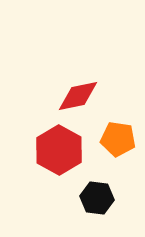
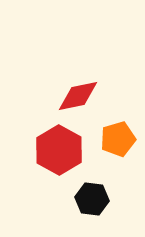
orange pentagon: rotated 24 degrees counterclockwise
black hexagon: moved 5 px left, 1 px down
